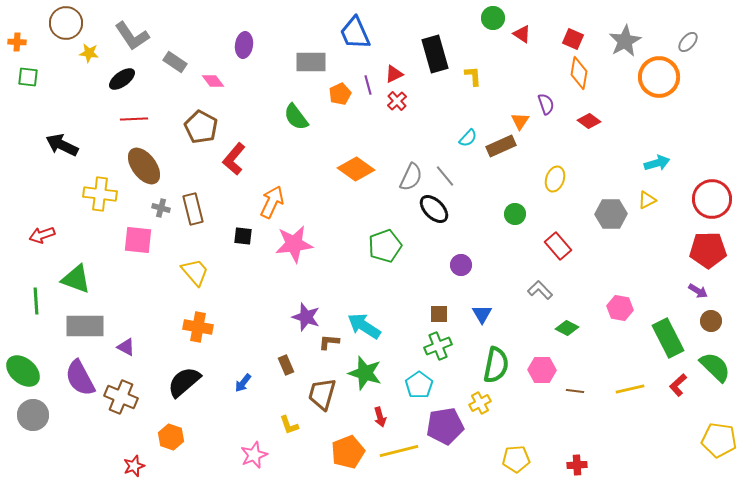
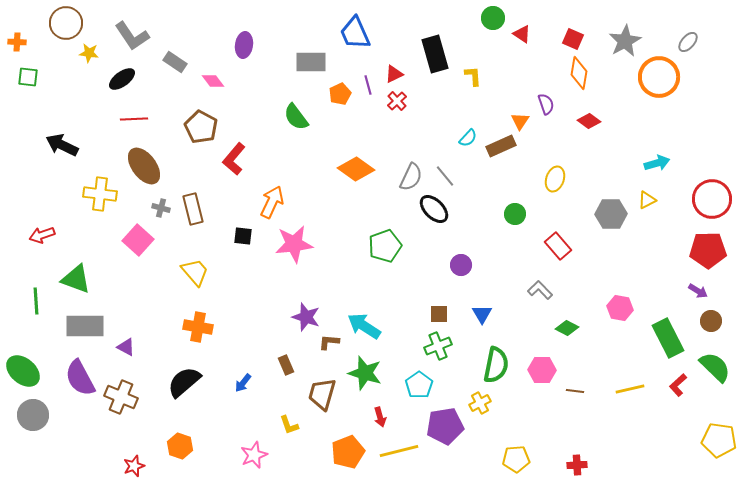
pink square at (138, 240): rotated 36 degrees clockwise
orange hexagon at (171, 437): moved 9 px right, 9 px down
